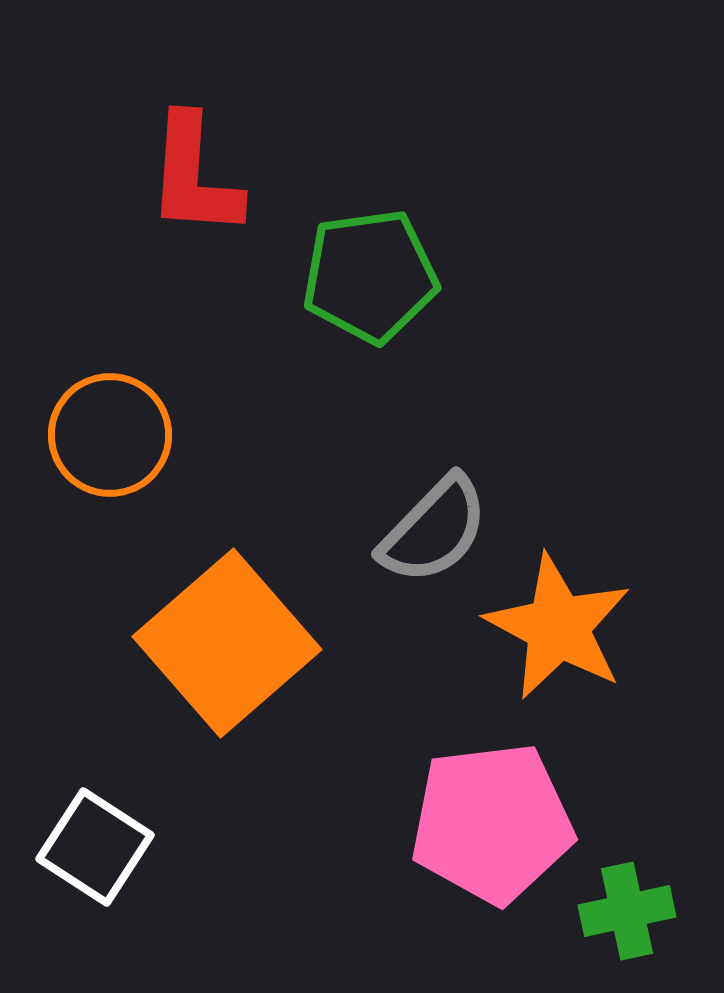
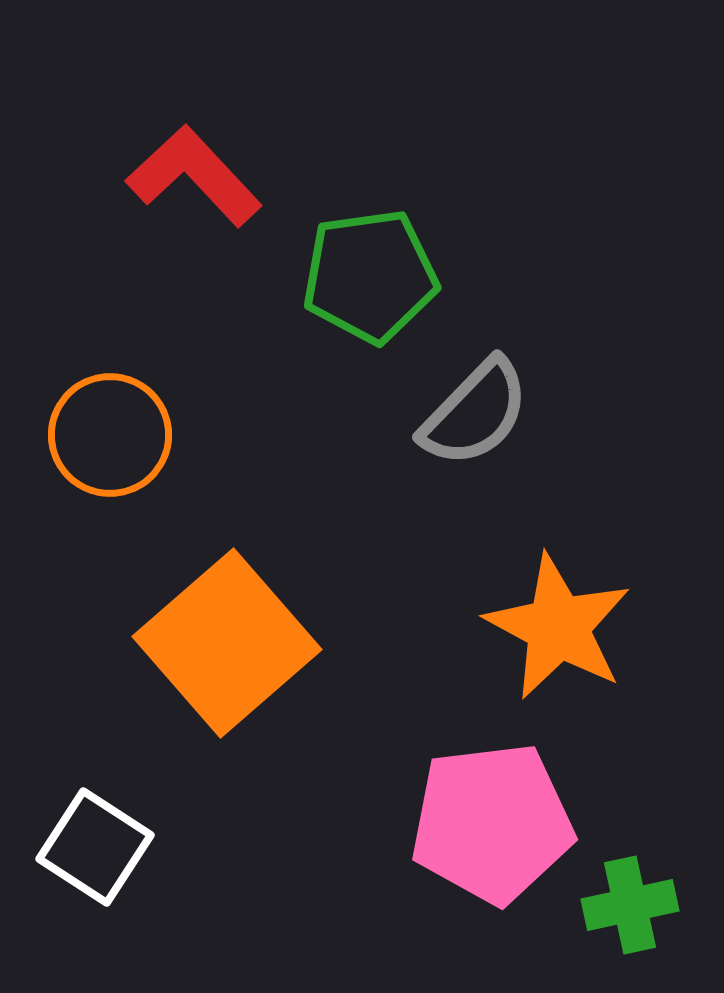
red L-shape: rotated 133 degrees clockwise
gray semicircle: moved 41 px right, 117 px up
green cross: moved 3 px right, 6 px up
